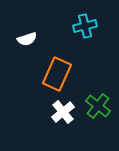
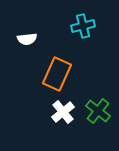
cyan cross: moved 2 px left
white semicircle: rotated 12 degrees clockwise
green cross: moved 5 px down
